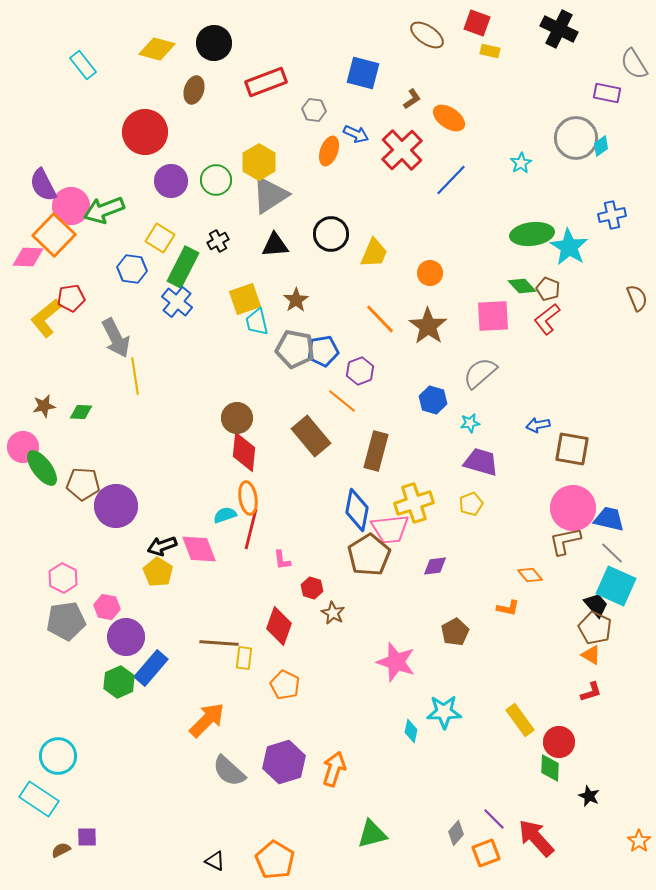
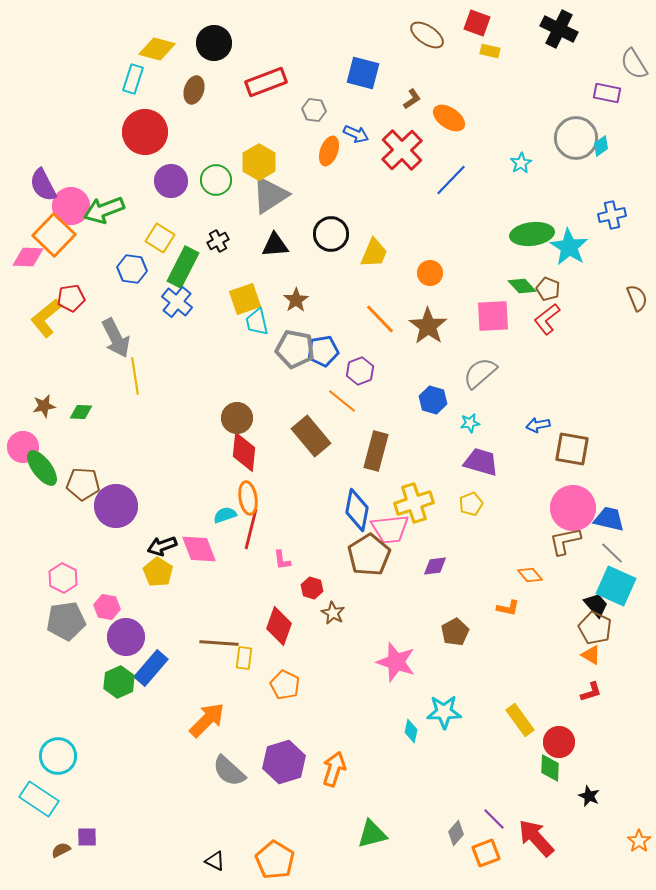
cyan rectangle at (83, 65): moved 50 px right, 14 px down; rotated 56 degrees clockwise
